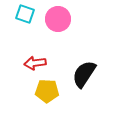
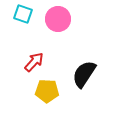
cyan square: moved 2 px left
red arrow: moved 1 px left, 1 px up; rotated 140 degrees clockwise
